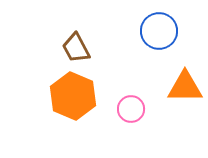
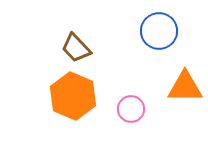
brown trapezoid: rotated 16 degrees counterclockwise
